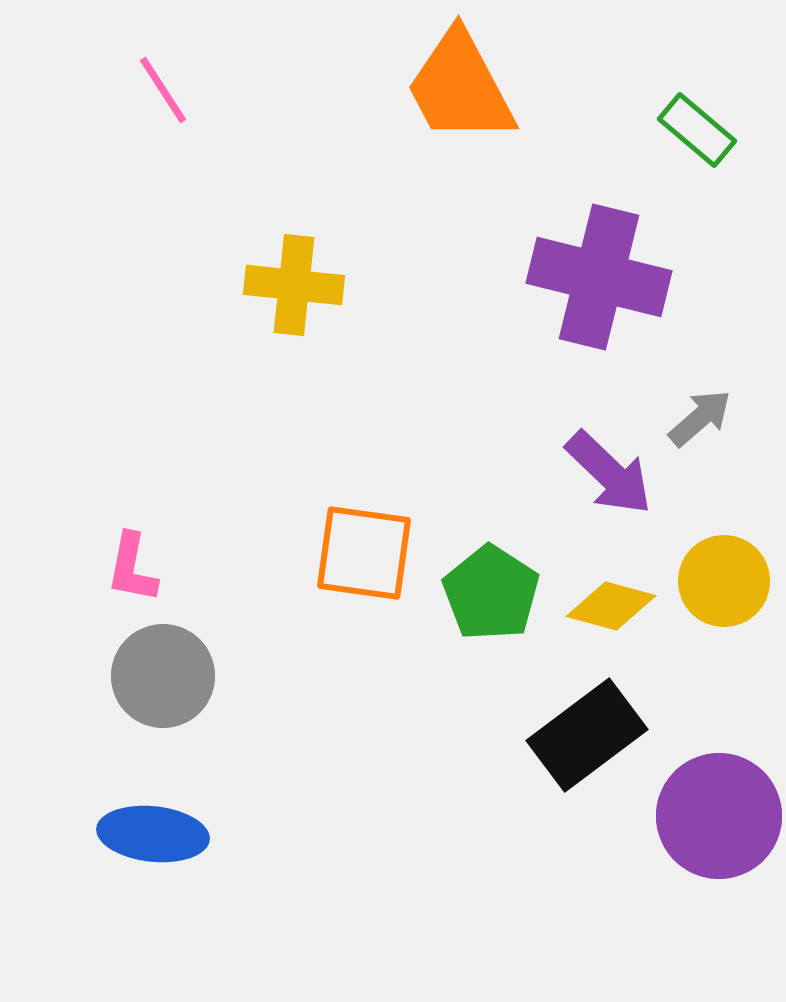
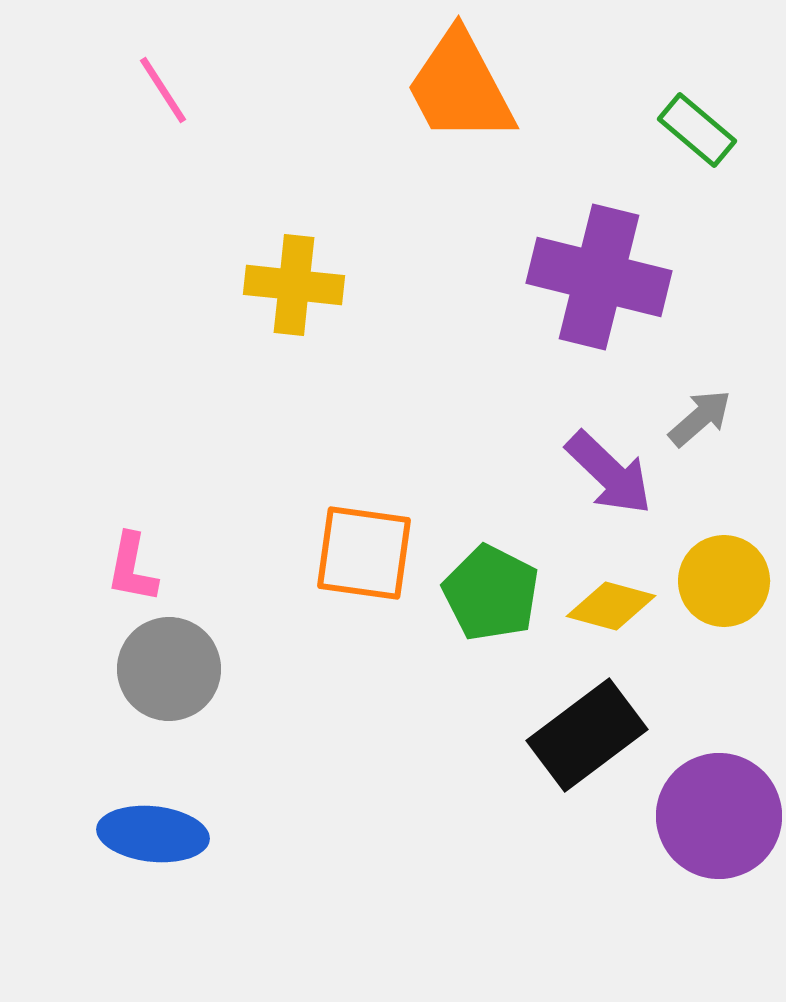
green pentagon: rotated 6 degrees counterclockwise
gray circle: moved 6 px right, 7 px up
